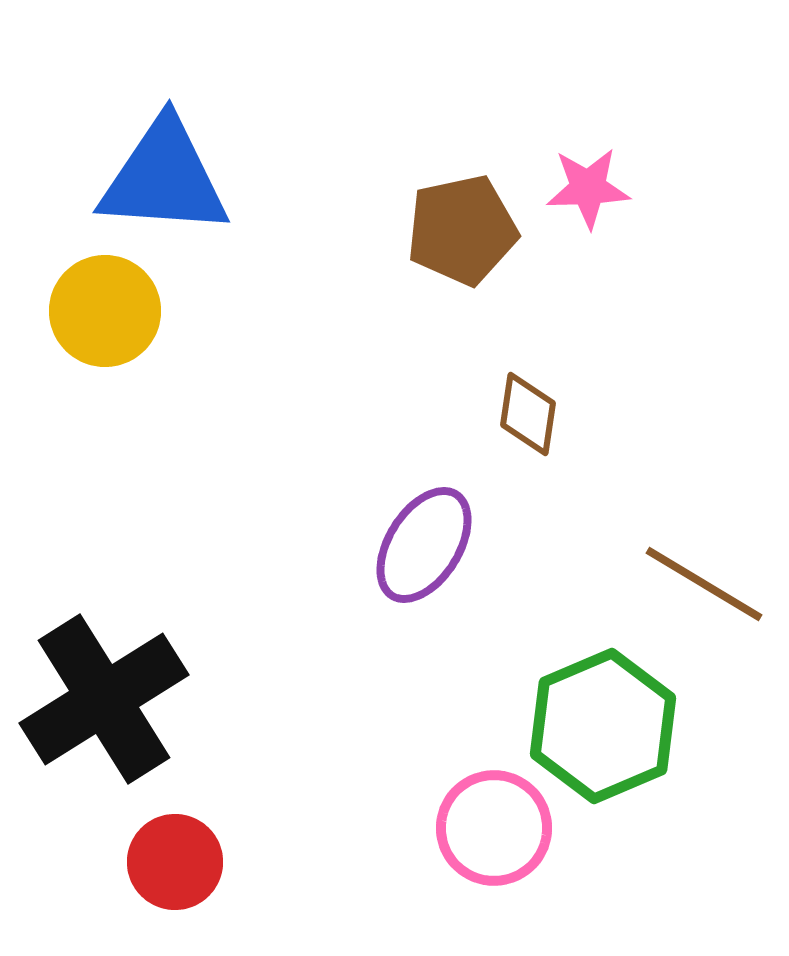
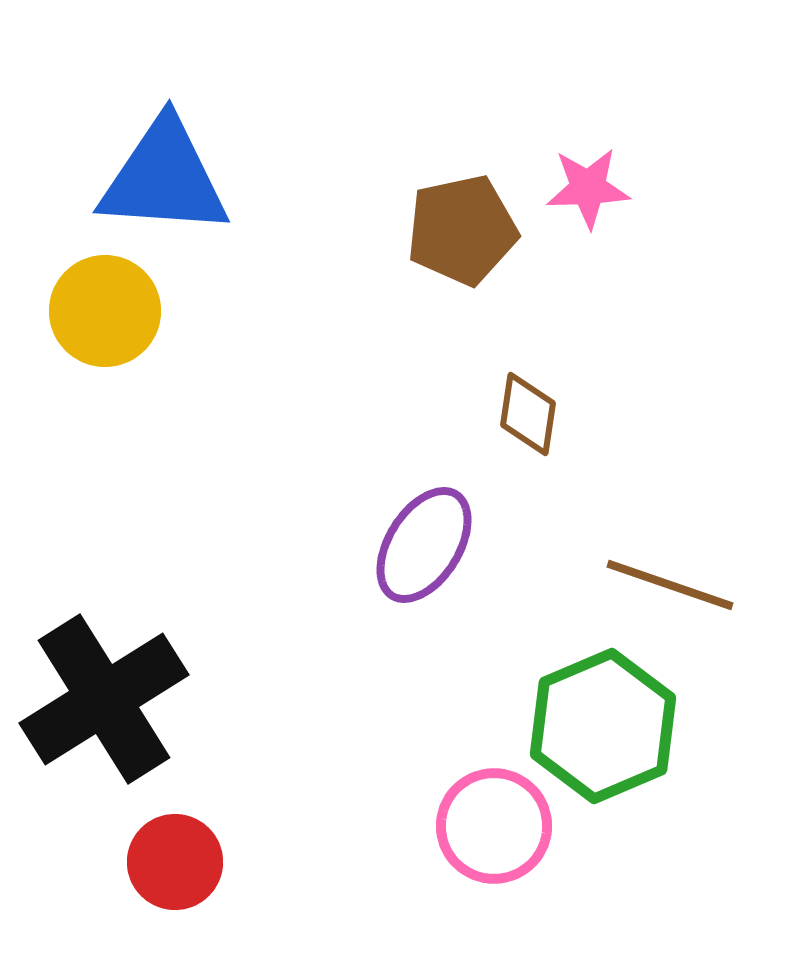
brown line: moved 34 px left, 1 px down; rotated 12 degrees counterclockwise
pink circle: moved 2 px up
